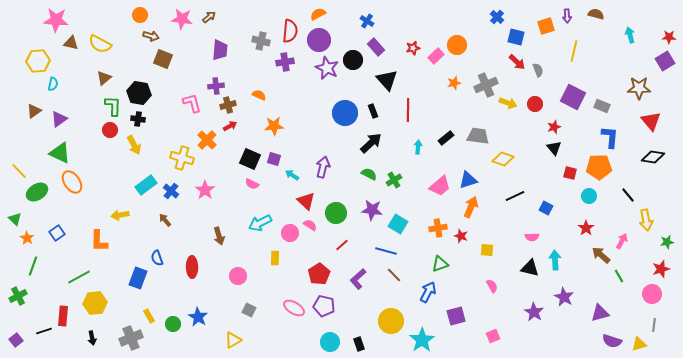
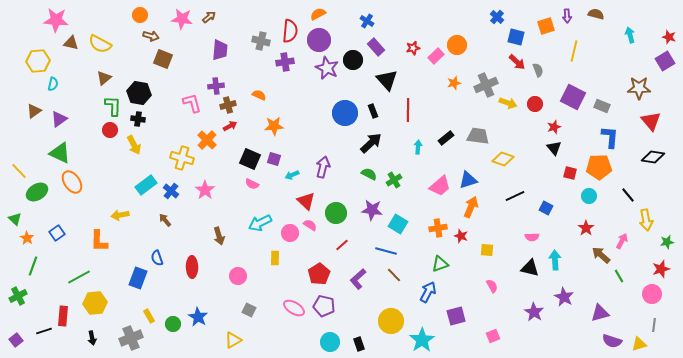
red star at (669, 37): rotated 16 degrees clockwise
cyan arrow at (292, 175): rotated 56 degrees counterclockwise
